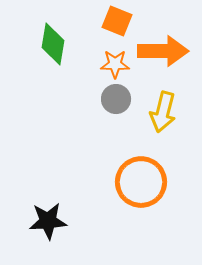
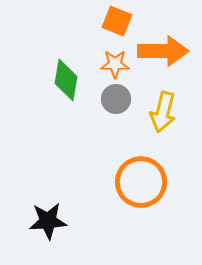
green diamond: moved 13 px right, 36 px down
